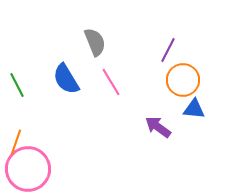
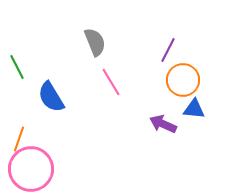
blue semicircle: moved 15 px left, 18 px down
green line: moved 18 px up
purple arrow: moved 5 px right, 3 px up; rotated 12 degrees counterclockwise
orange line: moved 3 px right, 3 px up
pink circle: moved 3 px right
